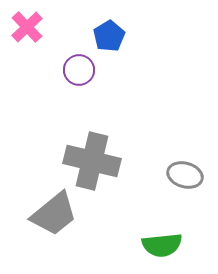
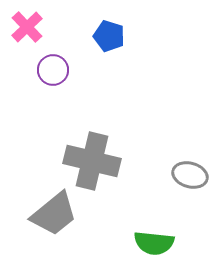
blue pentagon: rotated 24 degrees counterclockwise
purple circle: moved 26 px left
gray ellipse: moved 5 px right
green semicircle: moved 8 px left, 2 px up; rotated 12 degrees clockwise
